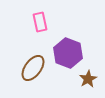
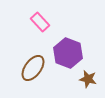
pink rectangle: rotated 30 degrees counterclockwise
brown star: rotated 30 degrees counterclockwise
